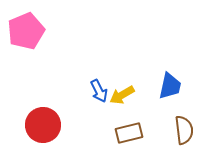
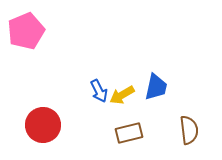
blue trapezoid: moved 14 px left, 1 px down
brown semicircle: moved 5 px right
